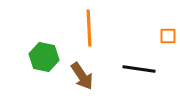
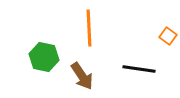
orange square: rotated 36 degrees clockwise
